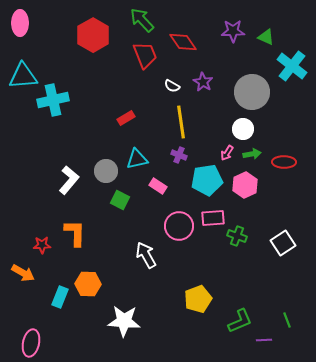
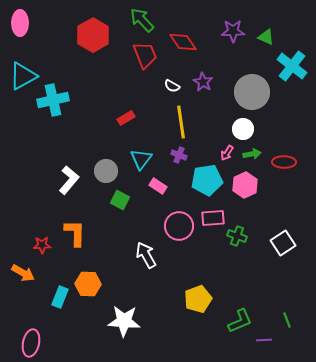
cyan triangle at (23, 76): rotated 24 degrees counterclockwise
cyan triangle at (137, 159): moved 4 px right; rotated 40 degrees counterclockwise
